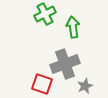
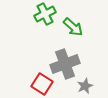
green arrow: rotated 140 degrees clockwise
red square: rotated 15 degrees clockwise
